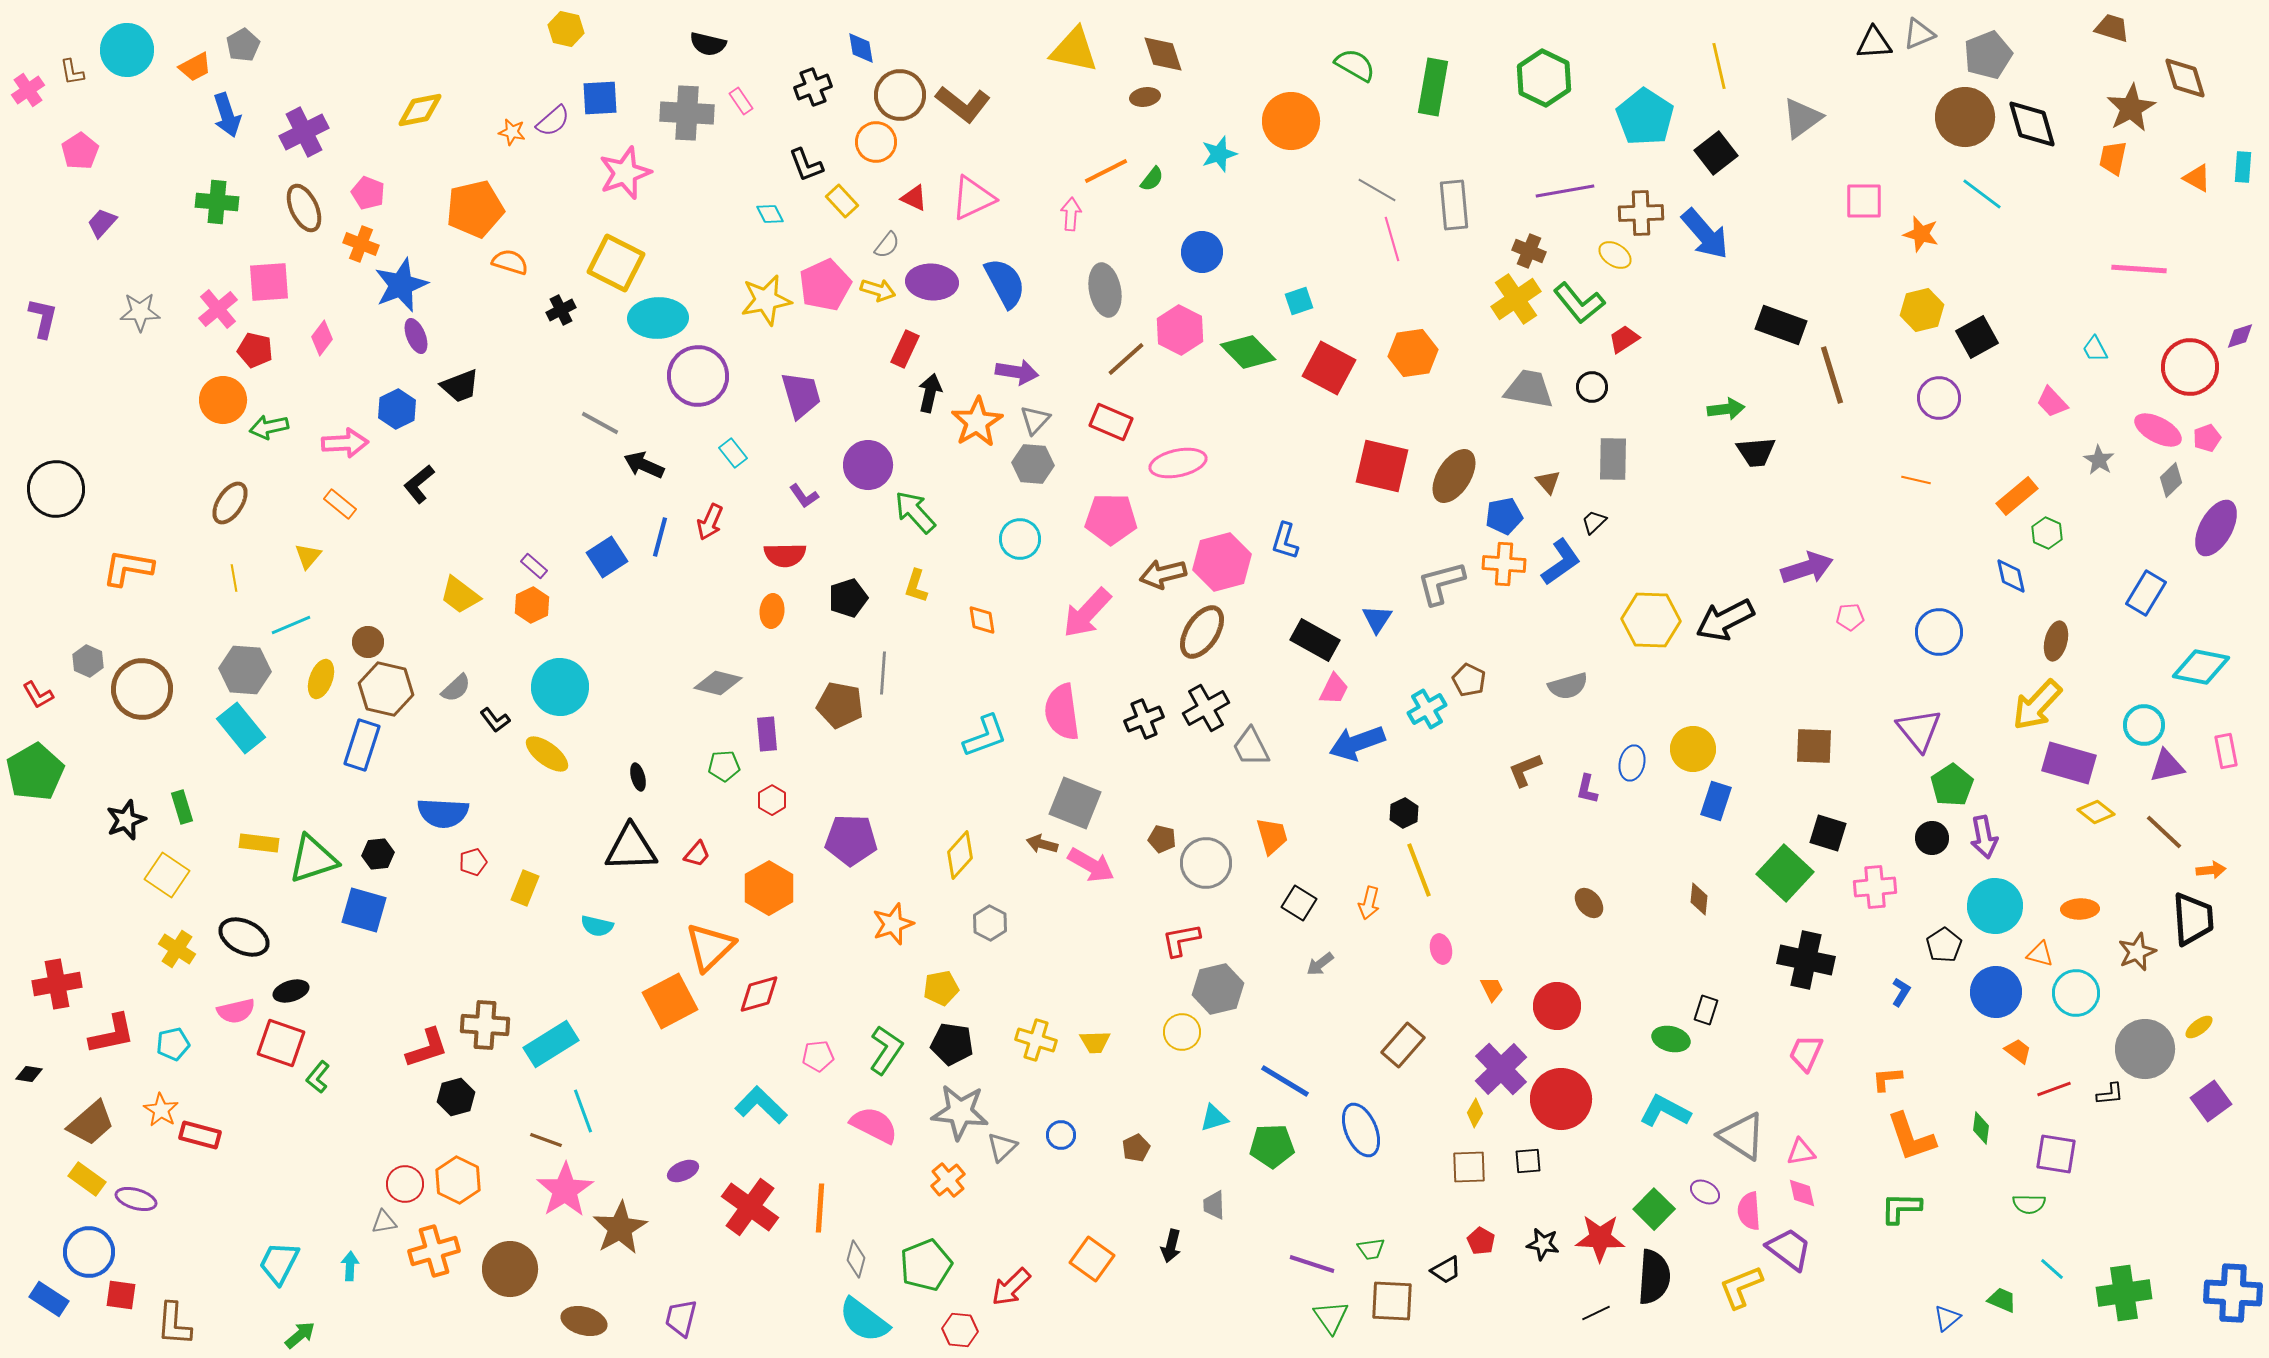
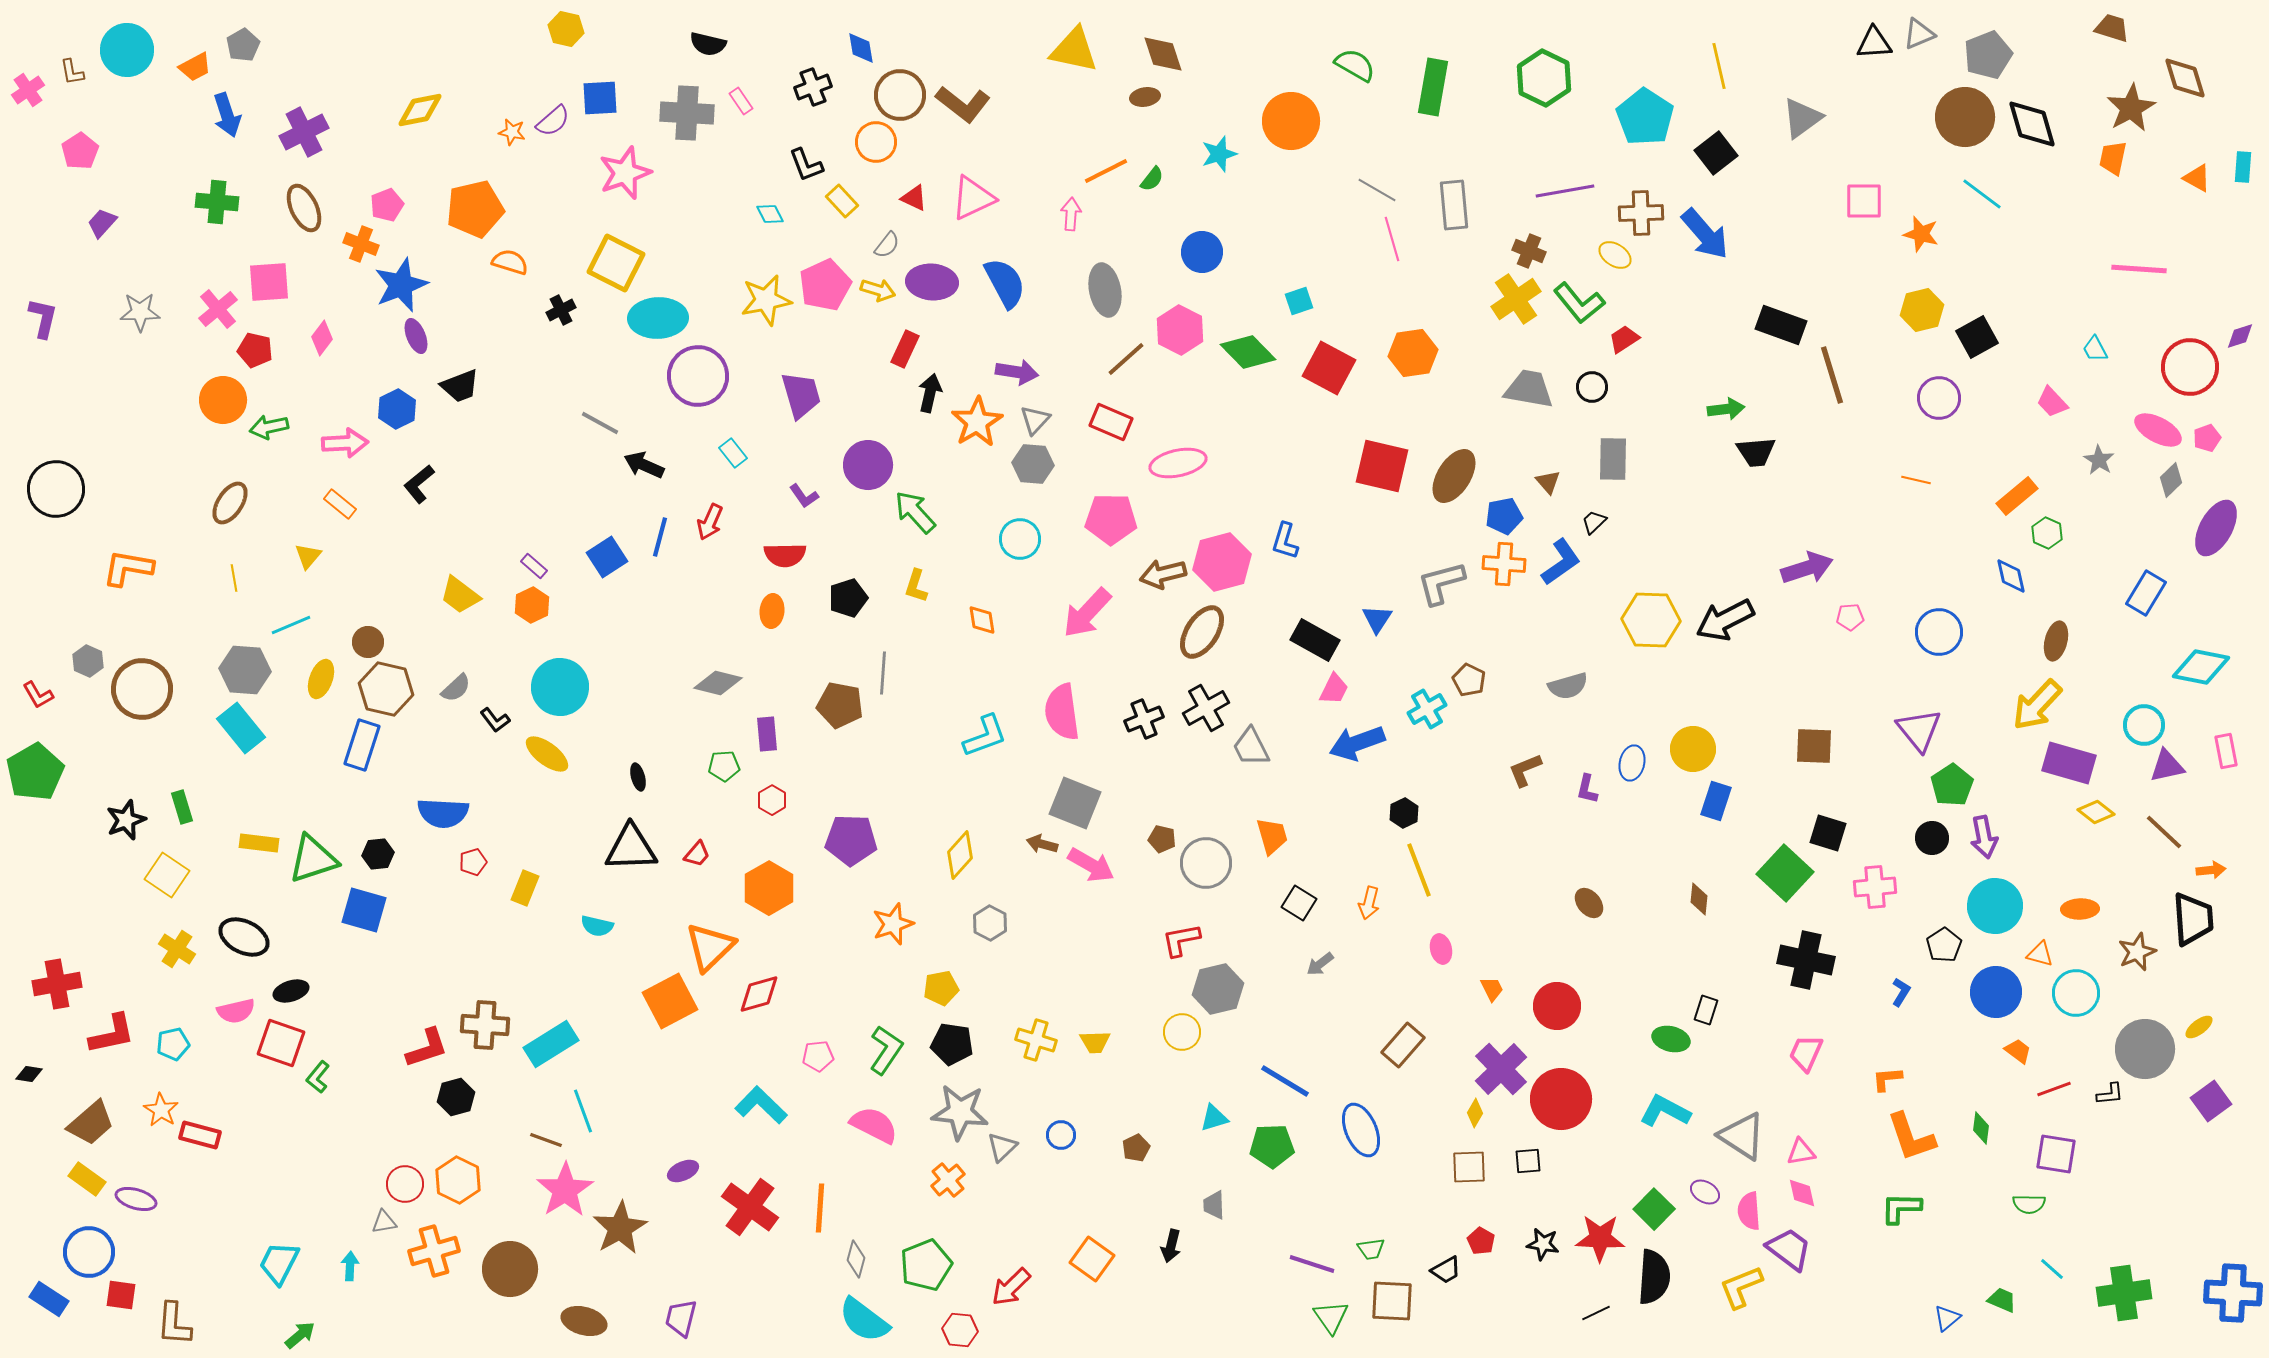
pink pentagon at (368, 193): moved 19 px right, 12 px down; rotated 28 degrees clockwise
